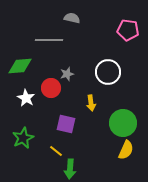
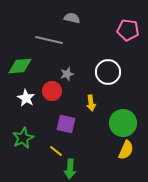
gray line: rotated 12 degrees clockwise
red circle: moved 1 px right, 3 px down
